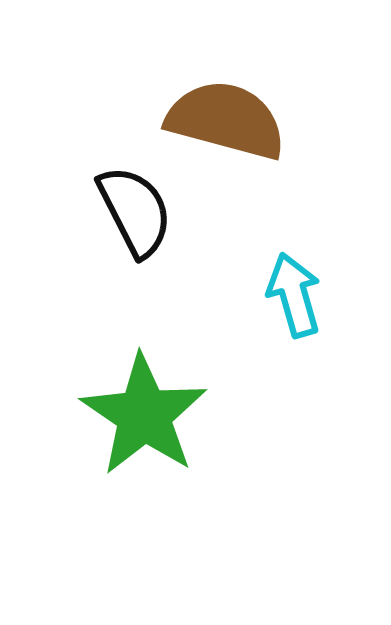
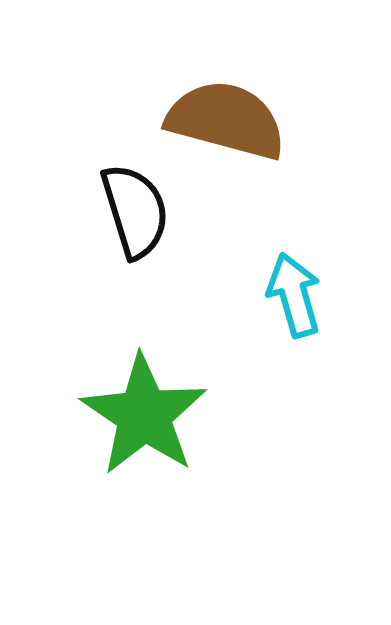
black semicircle: rotated 10 degrees clockwise
